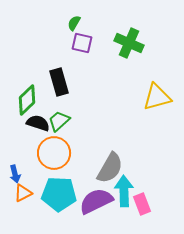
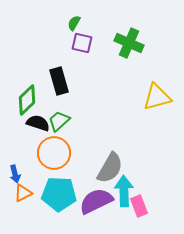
black rectangle: moved 1 px up
pink rectangle: moved 3 px left, 2 px down
